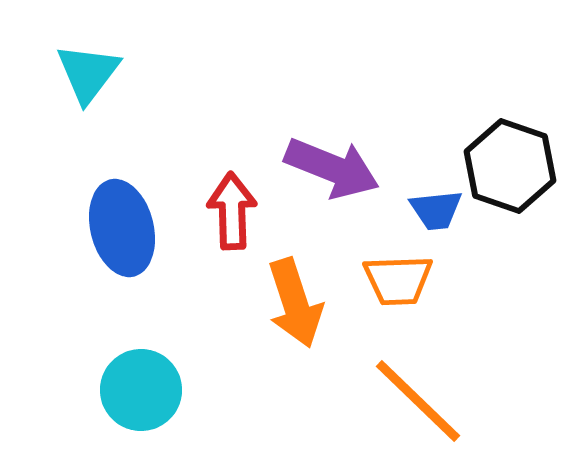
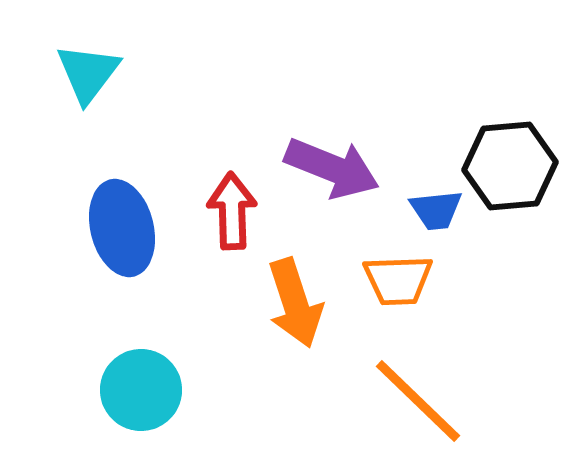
black hexagon: rotated 24 degrees counterclockwise
